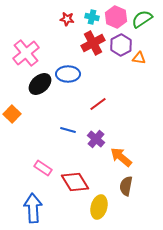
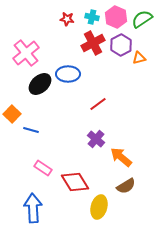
orange triangle: rotated 24 degrees counterclockwise
blue line: moved 37 px left
brown semicircle: rotated 132 degrees counterclockwise
